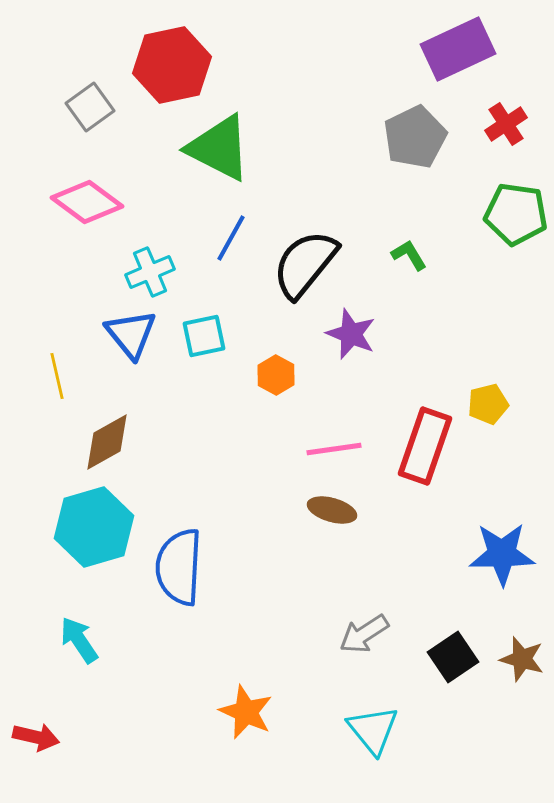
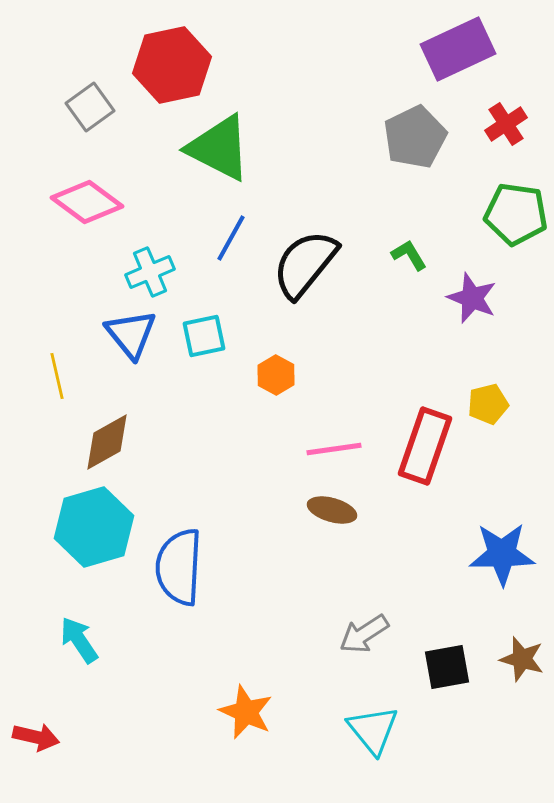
purple star: moved 121 px right, 36 px up
black square: moved 6 px left, 10 px down; rotated 24 degrees clockwise
